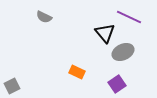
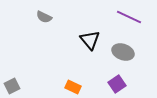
black triangle: moved 15 px left, 7 px down
gray ellipse: rotated 45 degrees clockwise
orange rectangle: moved 4 px left, 15 px down
